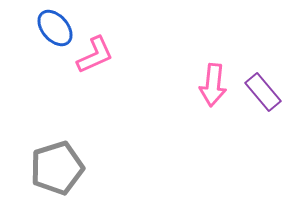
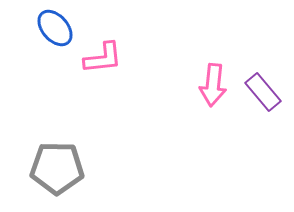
pink L-shape: moved 8 px right, 3 px down; rotated 18 degrees clockwise
gray pentagon: rotated 18 degrees clockwise
